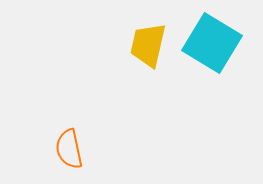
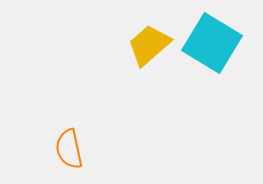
yellow trapezoid: moved 1 px right; rotated 36 degrees clockwise
